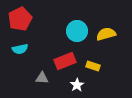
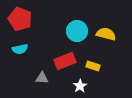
red pentagon: rotated 25 degrees counterclockwise
yellow semicircle: rotated 30 degrees clockwise
white star: moved 3 px right, 1 px down
